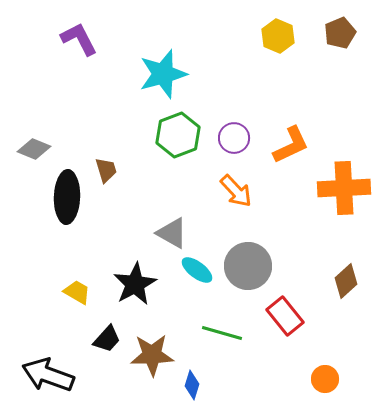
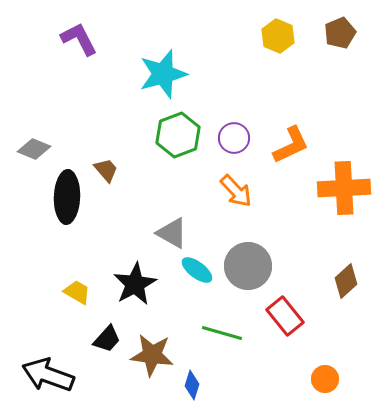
brown trapezoid: rotated 24 degrees counterclockwise
brown star: rotated 9 degrees clockwise
